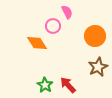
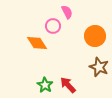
brown star: moved 1 px right; rotated 24 degrees counterclockwise
